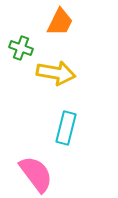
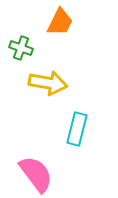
yellow arrow: moved 8 px left, 10 px down
cyan rectangle: moved 11 px right, 1 px down
